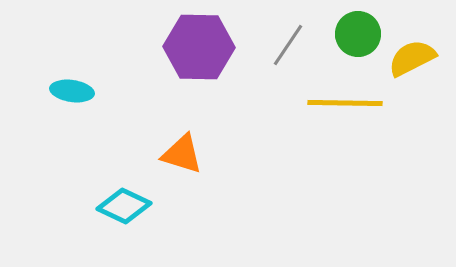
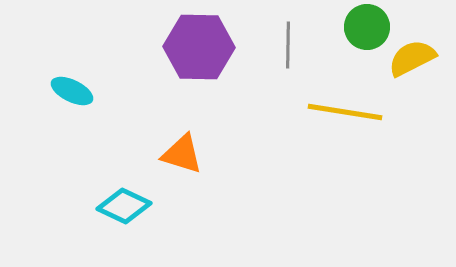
green circle: moved 9 px right, 7 px up
gray line: rotated 33 degrees counterclockwise
cyan ellipse: rotated 18 degrees clockwise
yellow line: moved 9 px down; rotated 8 degrees clockwise
